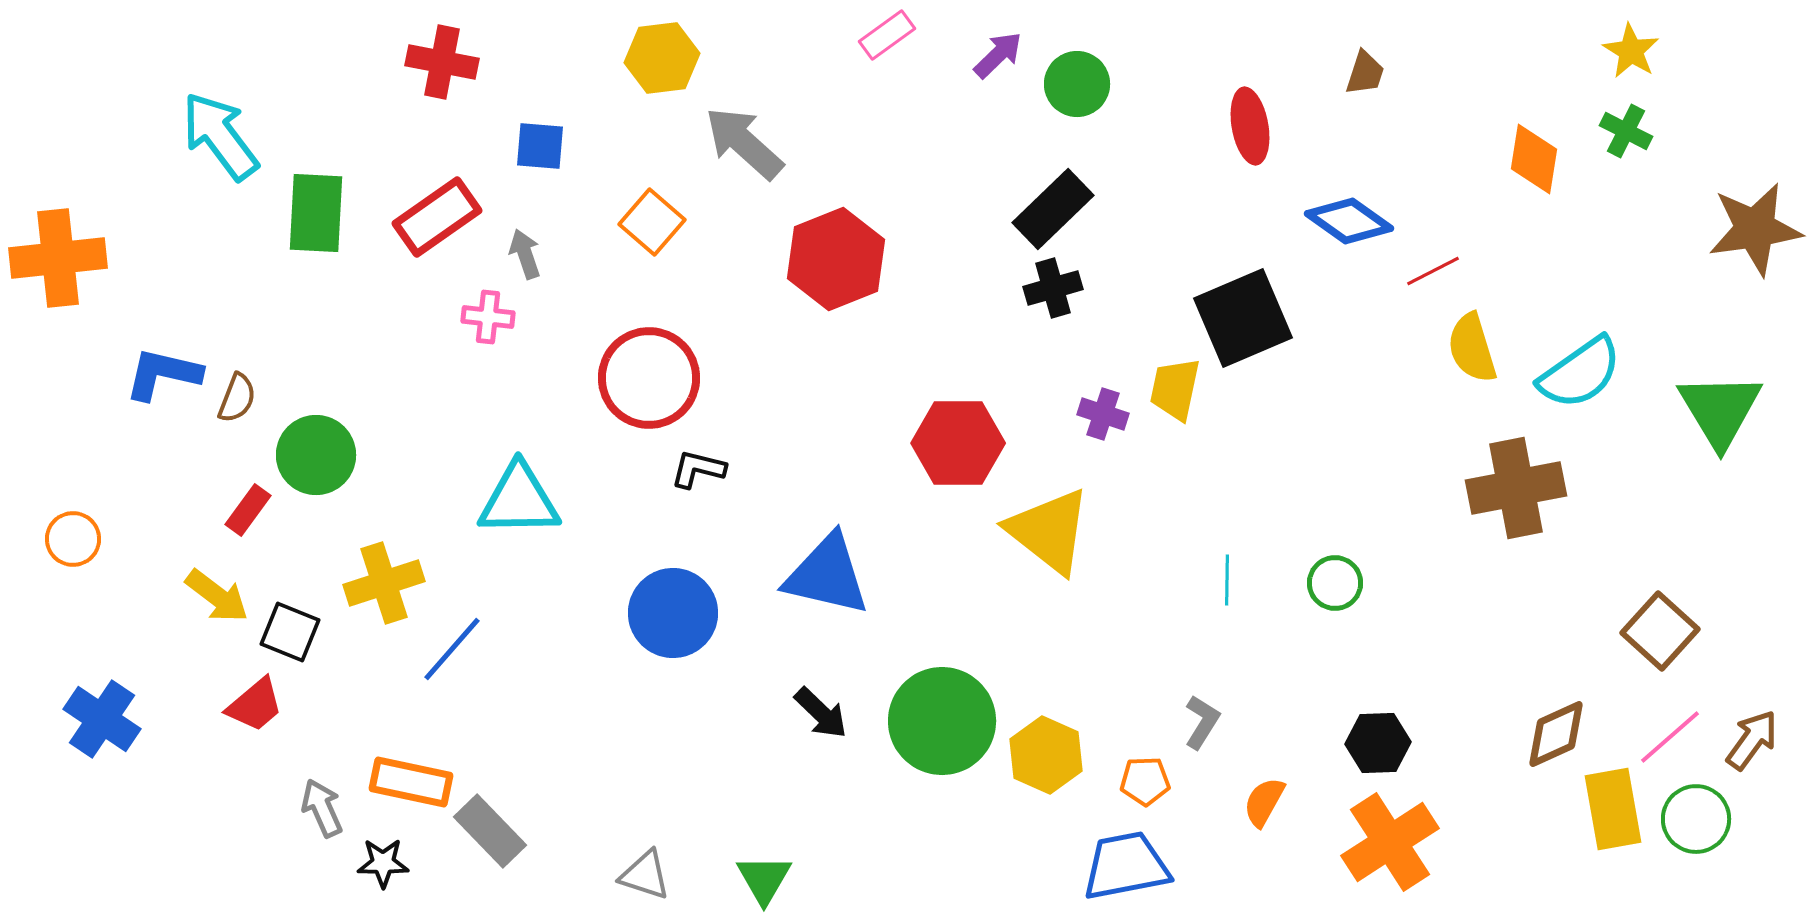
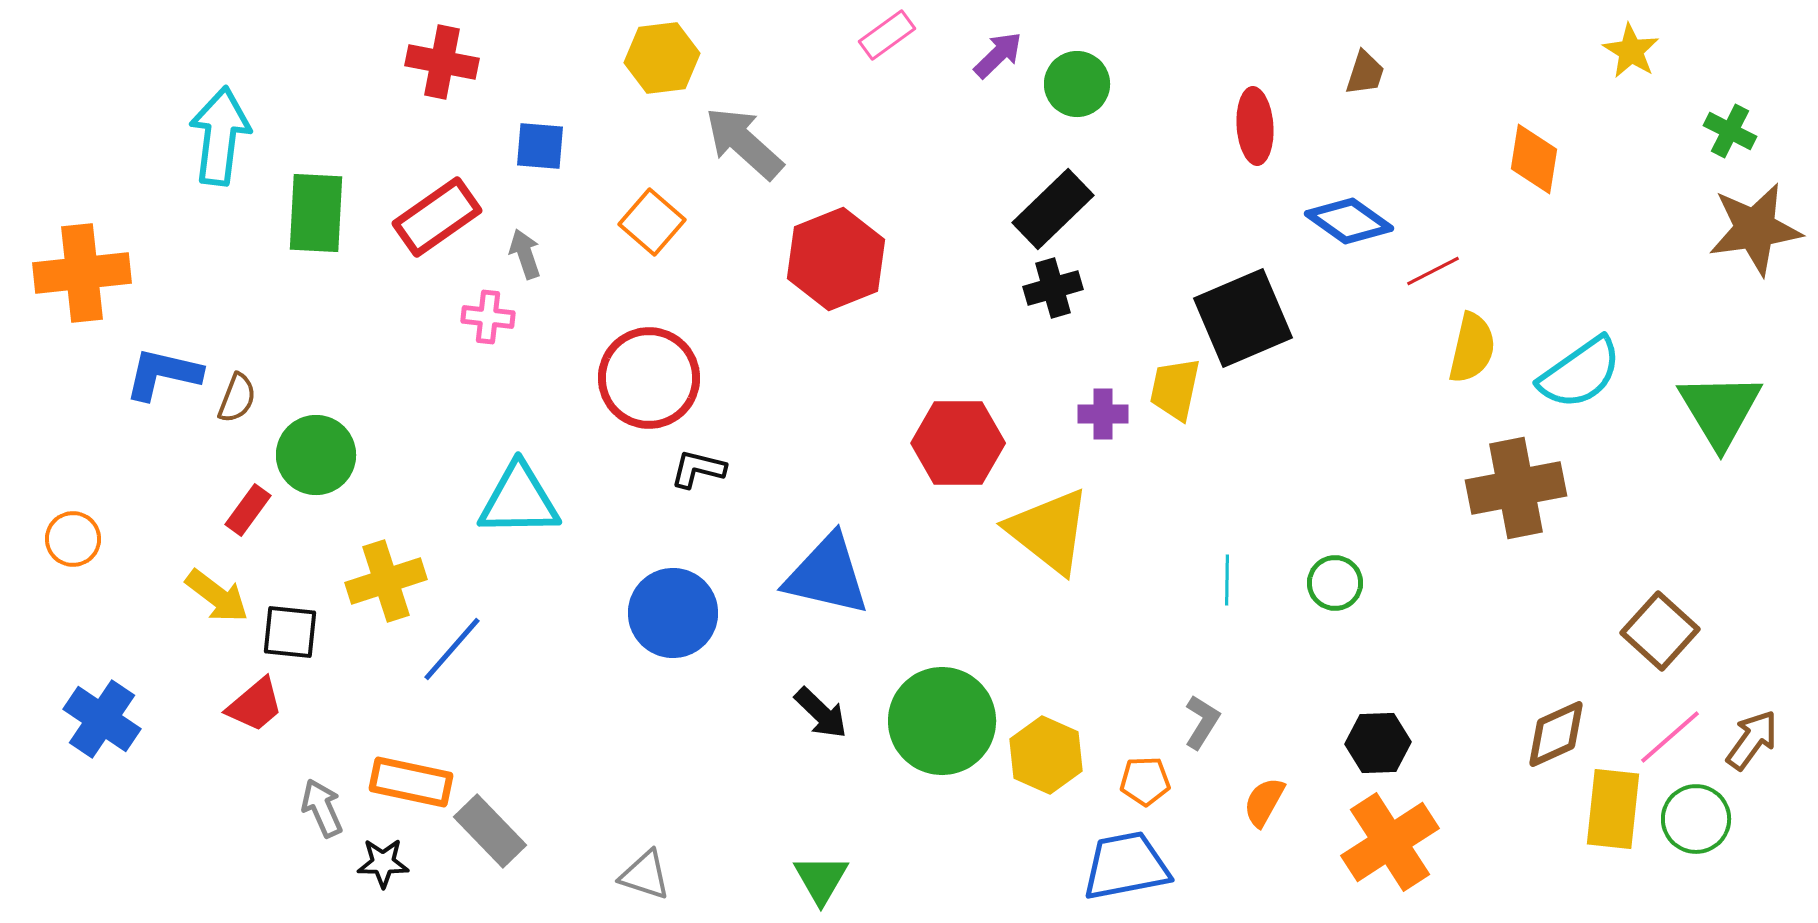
red ellipse at (1250, 126): moved 5 px right; rotated 6 degrees clockwise
green cross at (1626, 131): moved 104 px right
cyan arrow at (220, 136): rotated 44 degrees clockwise
orange cross at (58, 258): moved 24 px right, 15 px down
yellow semicircle at (1472, 348): rotated 150 degrees counterclockwise
purple cross at (1103, 414): rotated 18 degrees counterclockwise
yellow cross at (384, 583): moved 2 px right, 2 px up
black square at (290, 632): rotated 16 degrees counterclockwise
yellow rectangle at (1613, 809): rotated 16 degrees clockwise
green triangle at (764, 879): moved 57 px right
